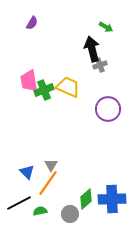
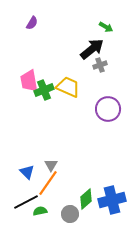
black arrow: rotated 65 degrees clockwise
blue cross: moved 1 px down; rotated 12 degrees counterclockwise
black line: moved 7 px right, 1 px up
